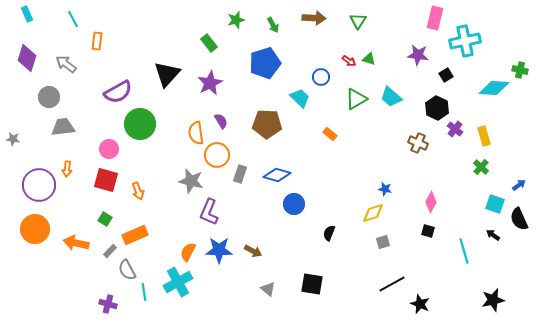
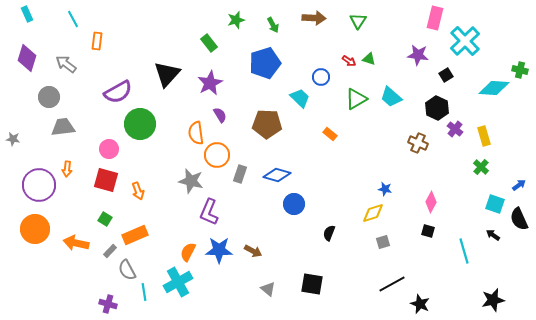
cyan cross at (465, 41): rotated 32 degrees counterclockwise
purple semicircle at (221, 121): moved 1 px left, 6 px up
